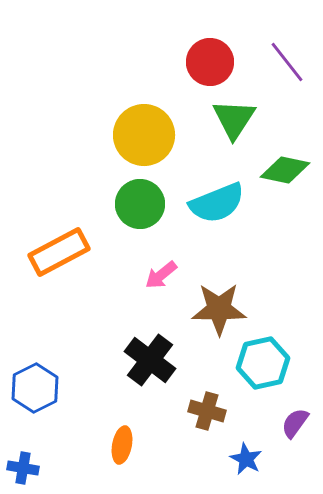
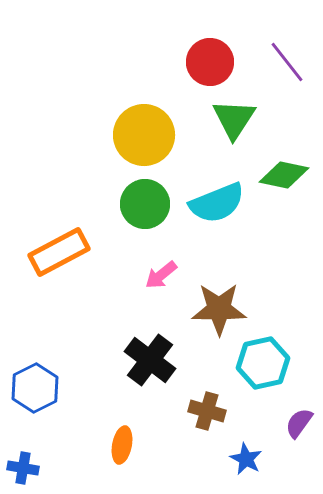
green diamond: moved 1 px left, 5 px down
green circle: moved 5 px right
purple semicircle: moved 4 px right
